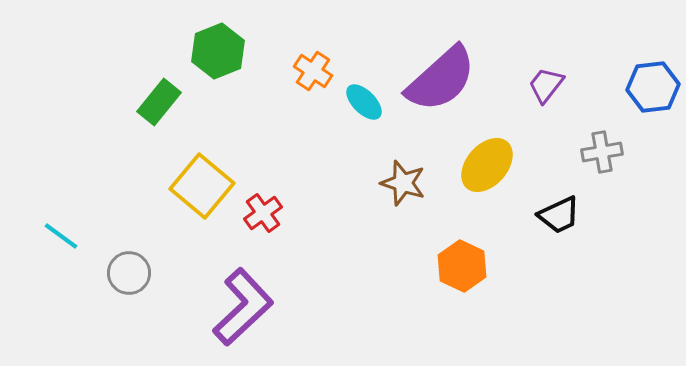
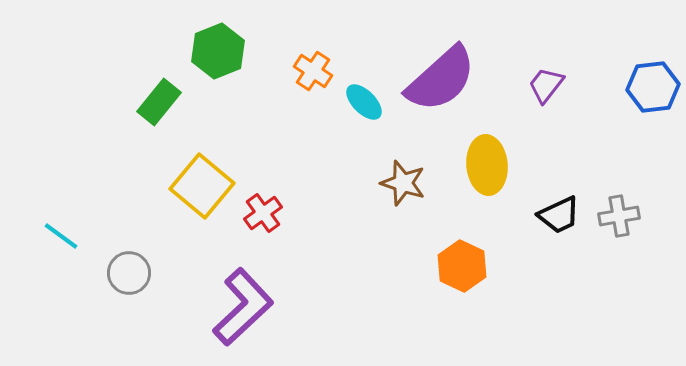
gray cross: moved 17 px right, 64 px down
yellow ellipse: rotated 46 degrees counterclockwise
